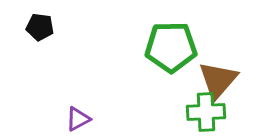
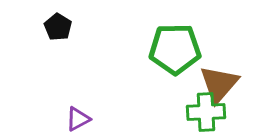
black pentagon: moved 18 px right; rotated 24 degrees clockwise
green pentagon: moved 4 px right, 2 px down
brown triangle: moved 1 px right, 4 px down
